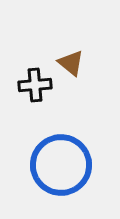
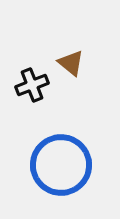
black cross: moved 3 px left; rotated 16 degrees counterclockwise
